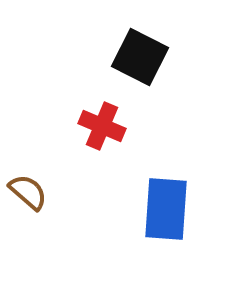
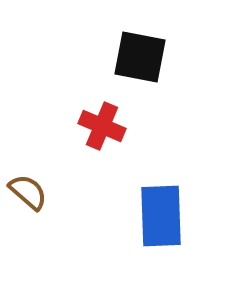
black square: rotated 16 degrees counterclockwise
blue rectangle: moved 5 px left, 7 px down; rotated 6 degrees counterclockwise
